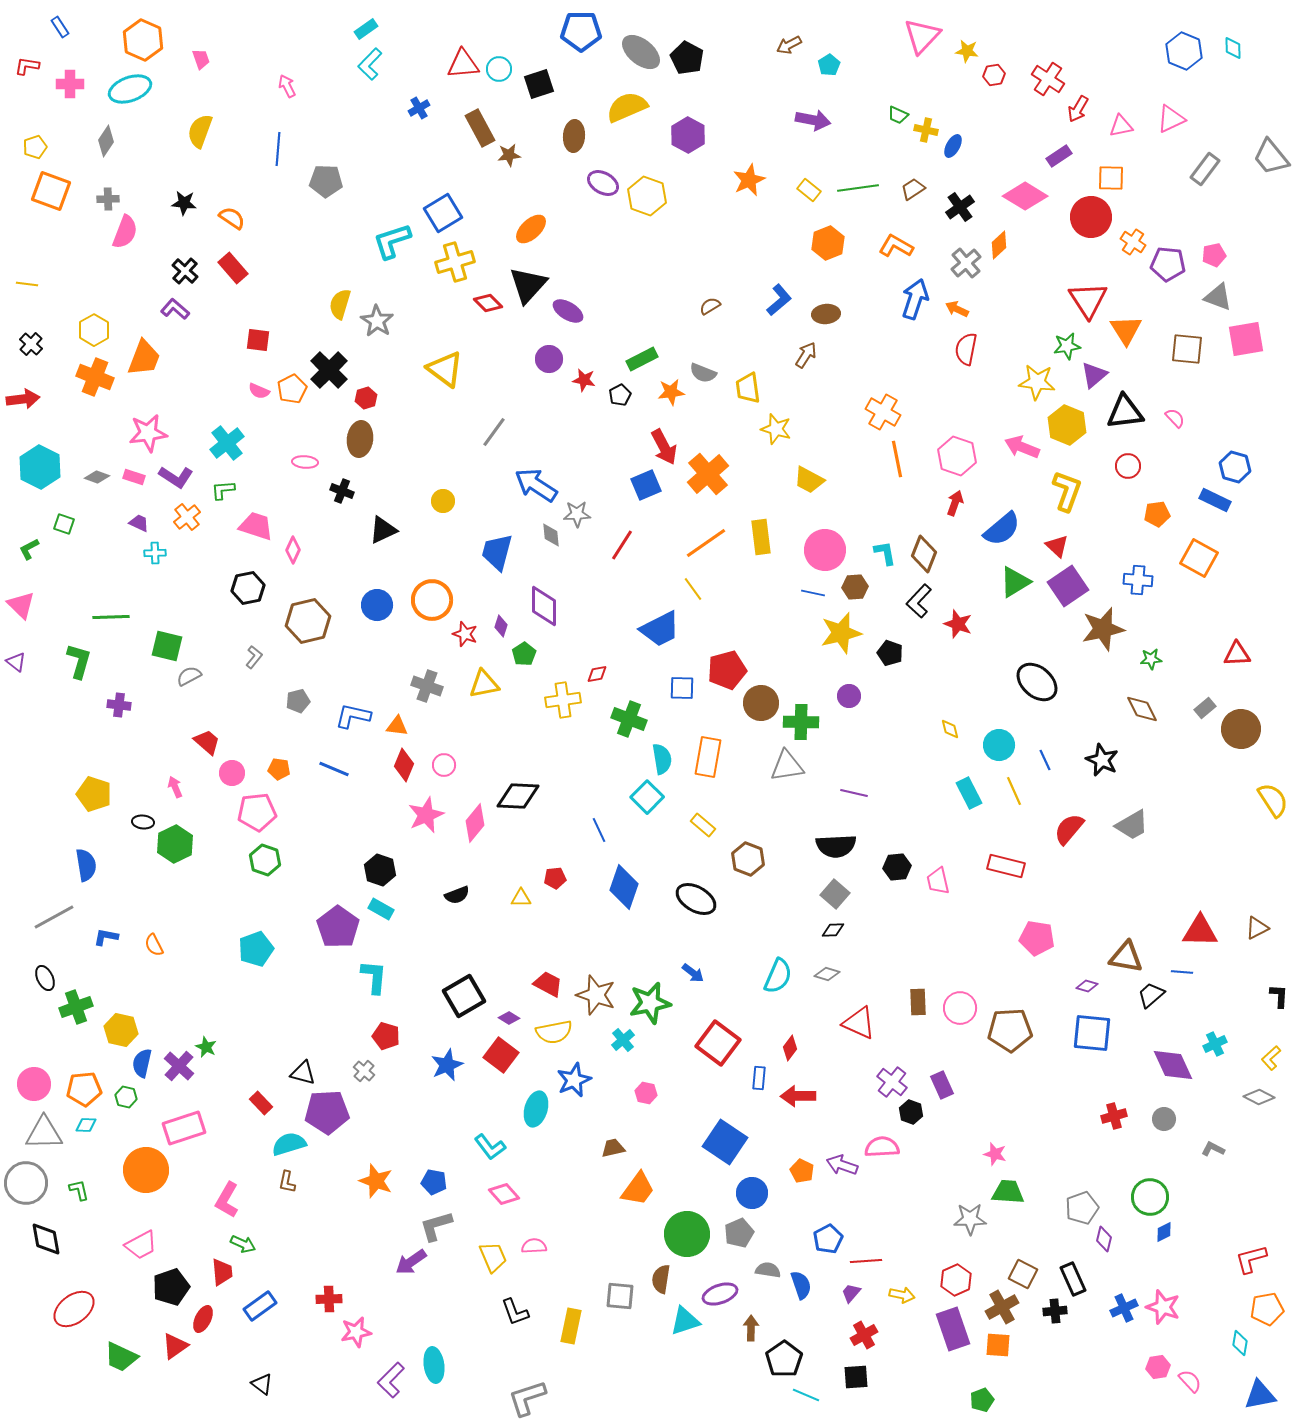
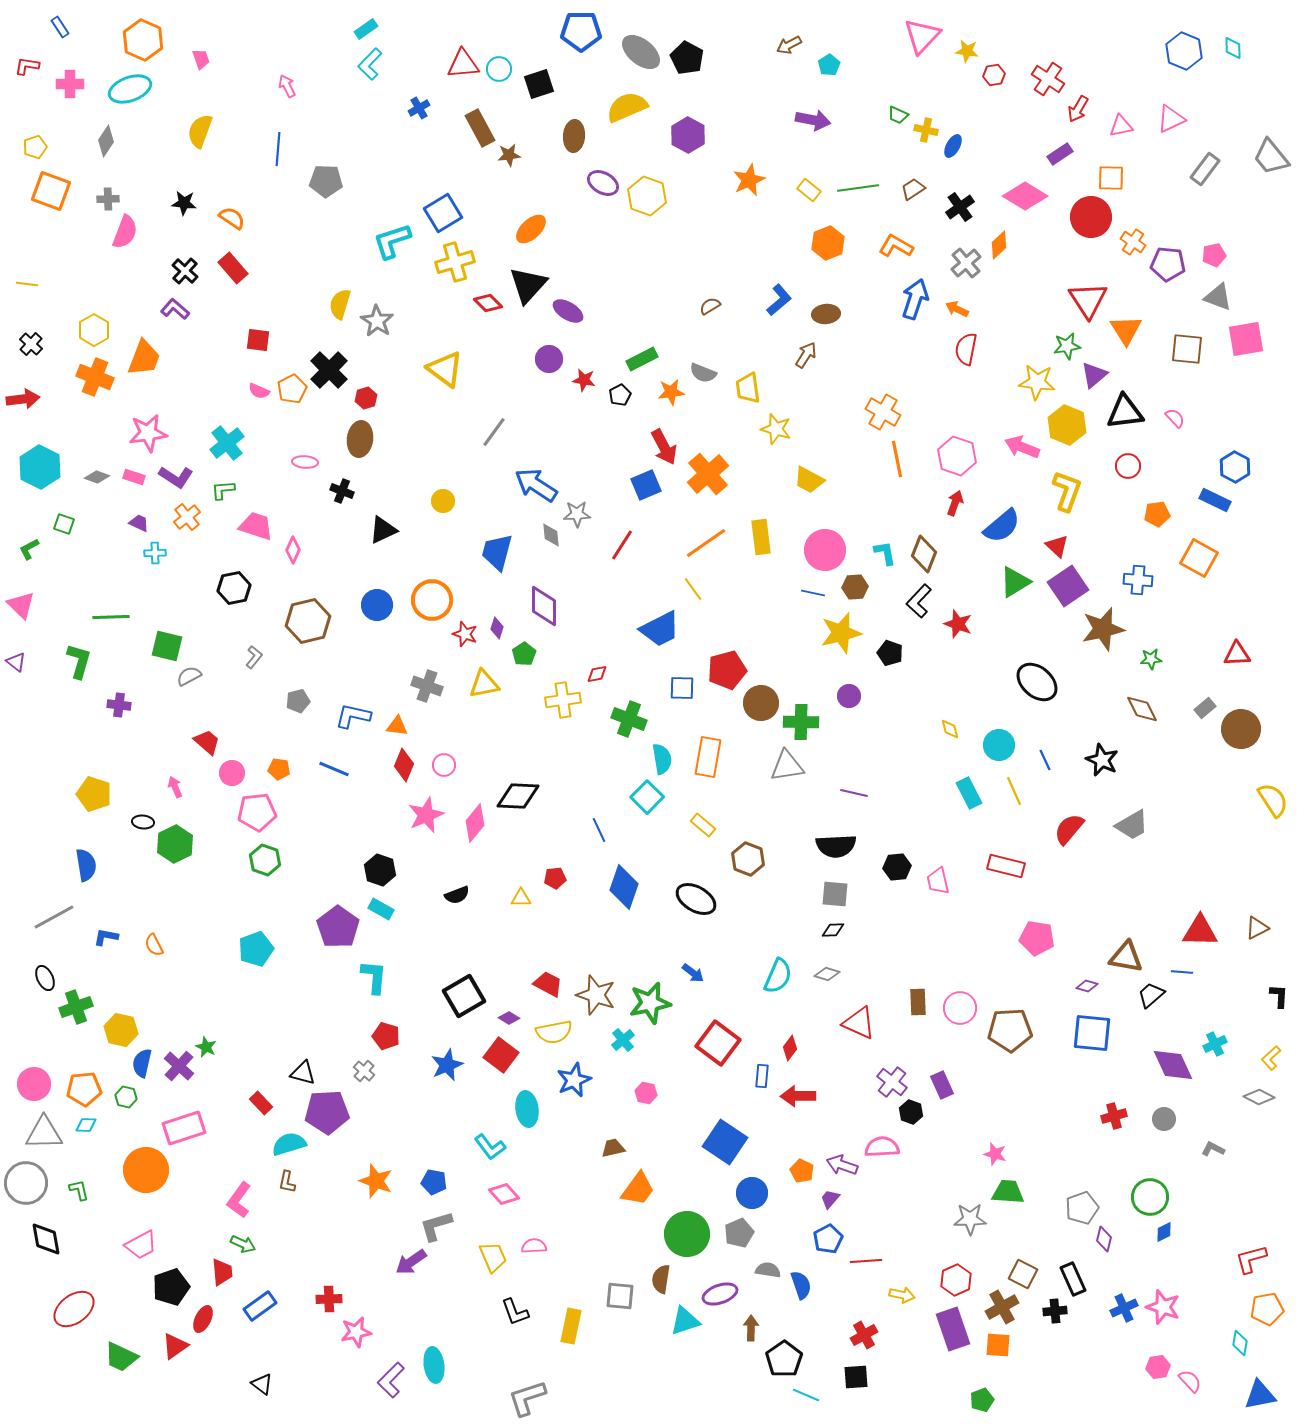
purple rectangle at (1059, 156): moved 1 px right, 2 px up
blue hexagon at (1235, 467): rotated 12 degrees clockwise
blue semicircle at (1002, 529): moved 3 px up
black hexagon at (248, 588): moved 14 px left
purple diamond at (501, 626): moved 4 px left, 2 px down
gray square at (835, 894): rotated 36 degrees counterclockwise
blue rectangle at (759, 1078): moved 3 px right, 2 px up
cyan ellipse at (536, 1109): moved 9 px left; rotated 24 degrees counterclockwise
pink L-shape at (227, 1200): moved 12 px right; rotated 6 degrees clockwise
purple trapezoid at (851, 1293): moved 21 px left, 94 px up
